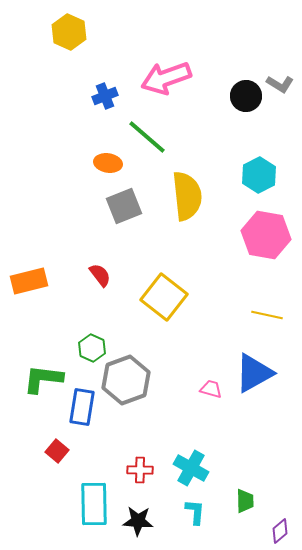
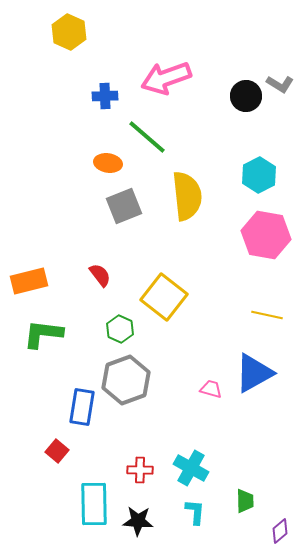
blue cross: rotated 20 degrees clockwise
green hexagon: moved 28 px right, 19 px up
green L-shape: moved 45 px up
